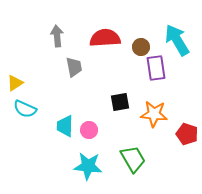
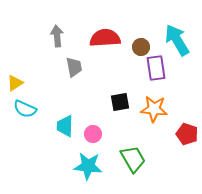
orange star: moved 5 px up
pink circle: moved 4 px right, 4 px down
